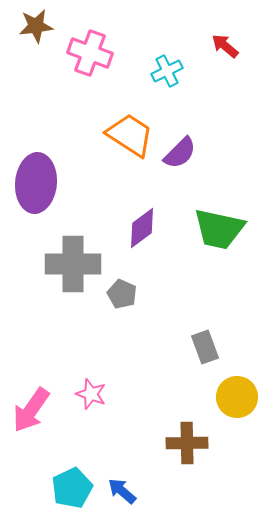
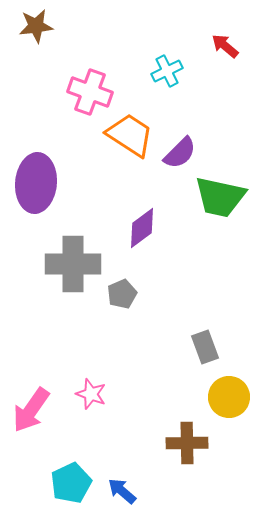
pink cross: moved 39 px down
green trapezoid: moved 1 px right, 32 px up
gray pentagon: rotated 24 degrees clockwise
yellow circle: moved 8 px left
cyan pentagon: moved 1 px left, 5 px up
